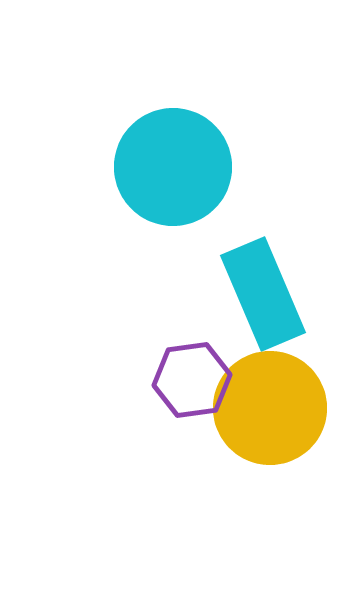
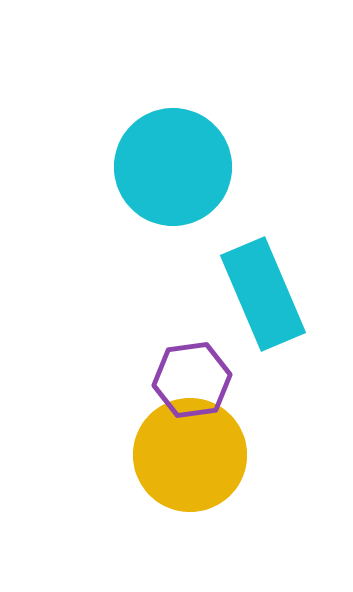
yellow circle: moved 80 px left, 47 px down
